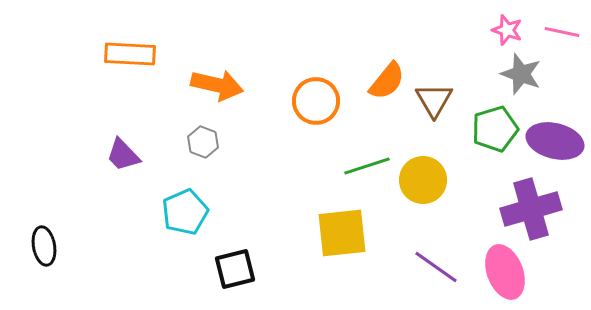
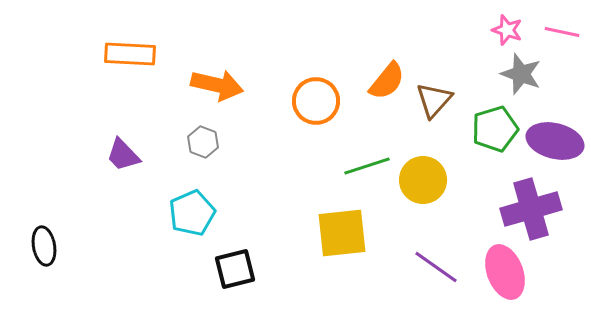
brown triangle: rotated 12 degrees clockwise
cyan pentagon: moved 7 px right, 1 px down
